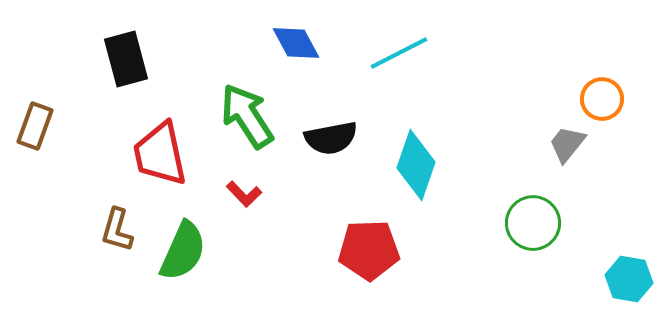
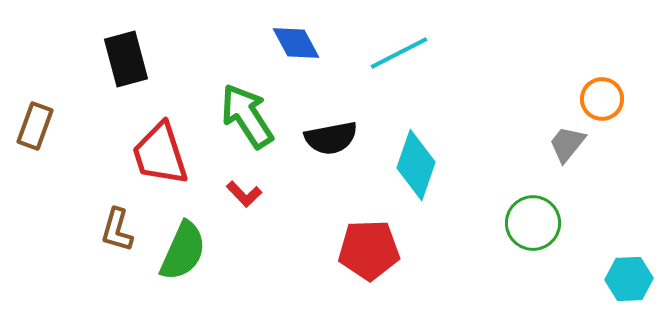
red trapezoid: rotated 6 degrees counterclockwise
cyan hexagon: rotated 12 degrees counterclockwise
